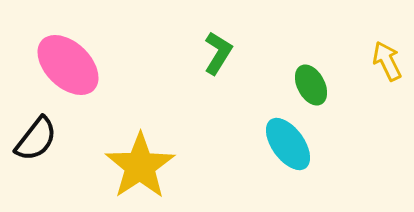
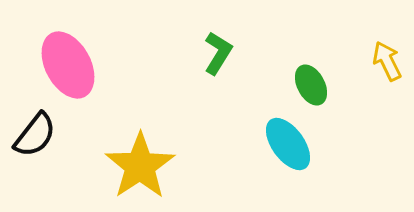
pink ellipse: rotated 18 degrees clockwise
black semicircle: moved 1 px left, 4 px up
